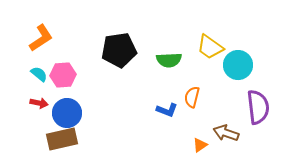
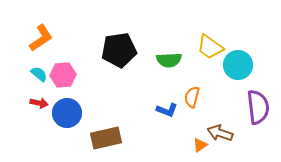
brown arrow: moved 6 px left
brown rectangle: moved 44 px right, 1 px up
